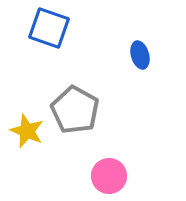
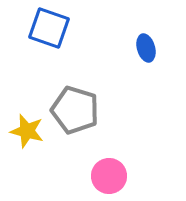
blue ellipse: moved 6 px right, 7 px up
gray pentagon: rotated 12 degrees counterclockwise
yellow star: rotated 8 degrees counterclockwise
